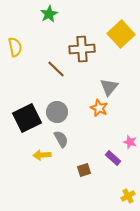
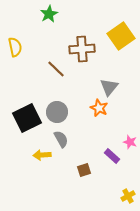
yellow square: moved 2 px down; rotated 8 degrees clockwise
purple rectangle: moved 1 px left, 2 px up
